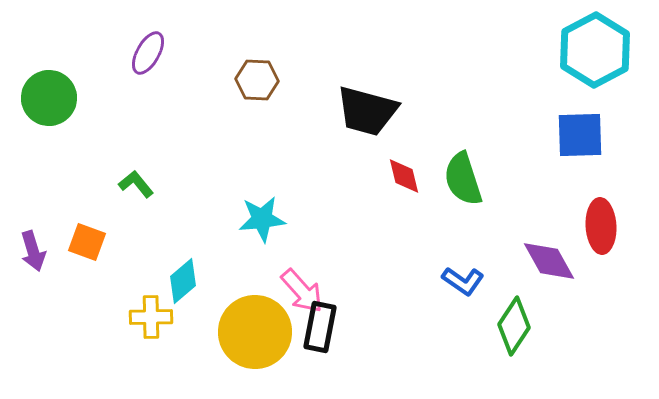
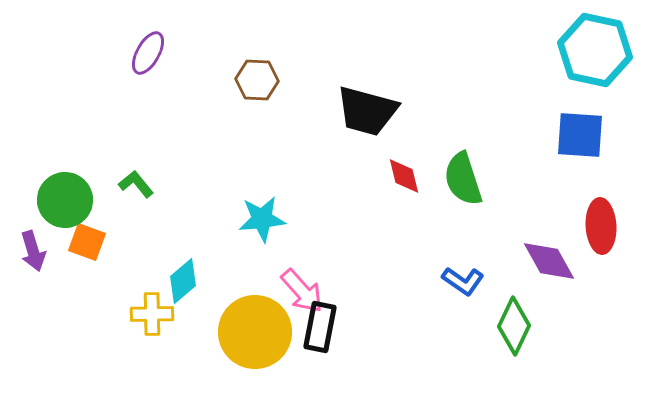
cyan hexagon: rotated 20 degrees counterclockwise
green circle: moved 16 px right, 102 px down
blue square: rotated 6 degrees clockwise
yellow cross: moved 1 px right, 3 px up
green diamond: rotated 8 degrees counterclockwise
